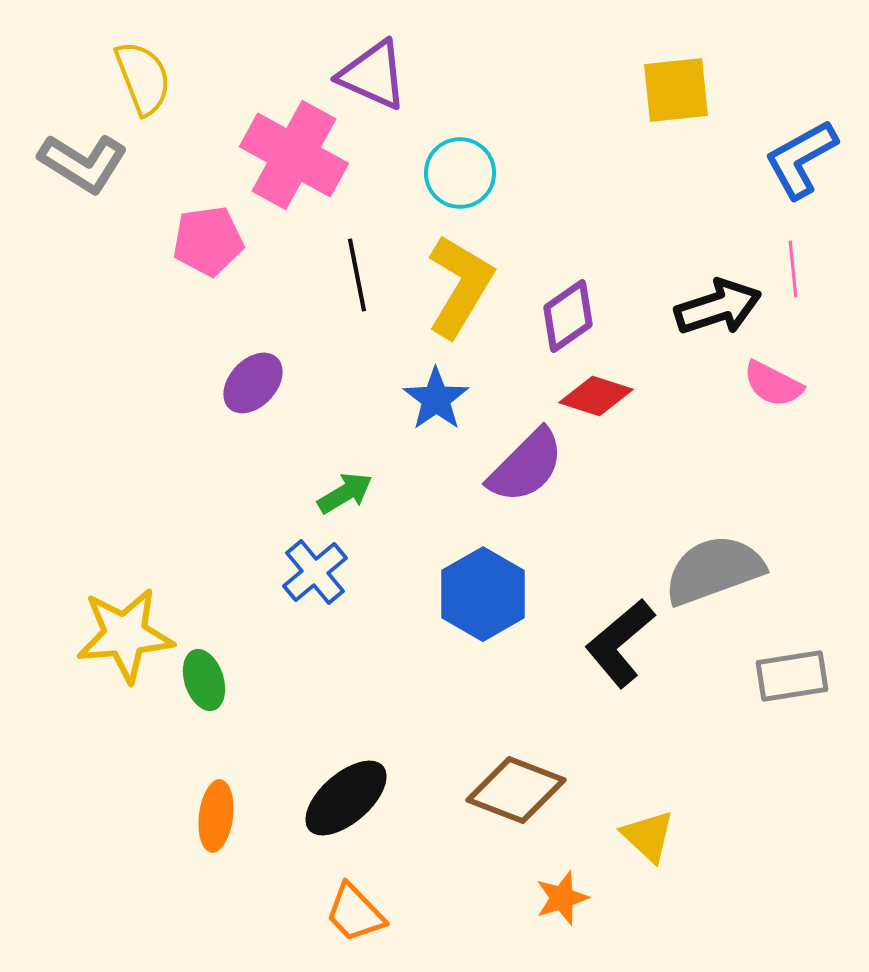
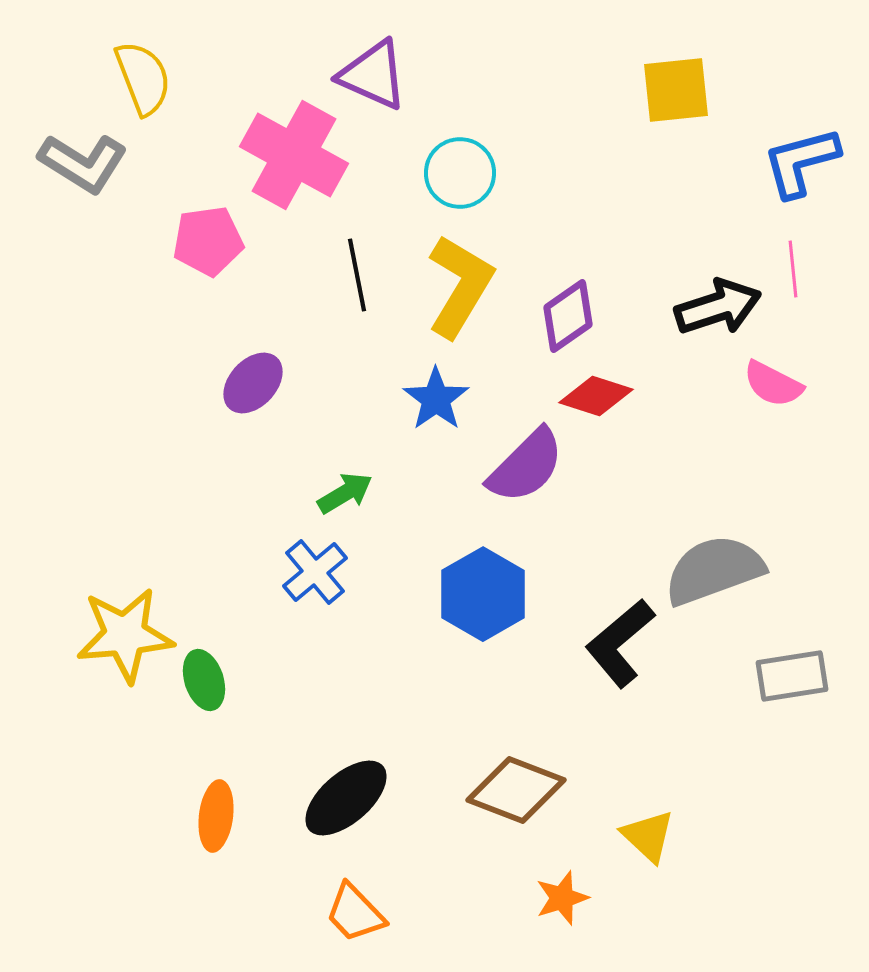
blue L-shape: moved 3 px down; rotated 14 degrees clockwise
